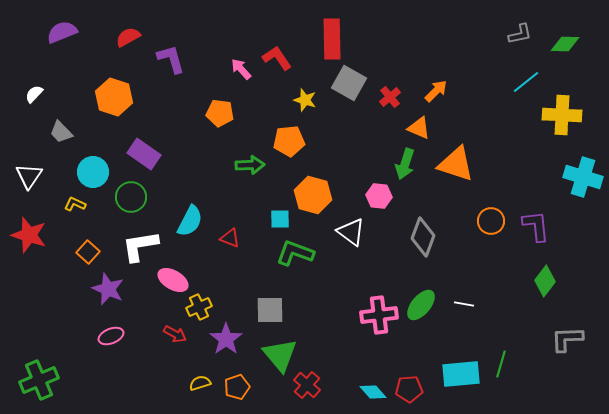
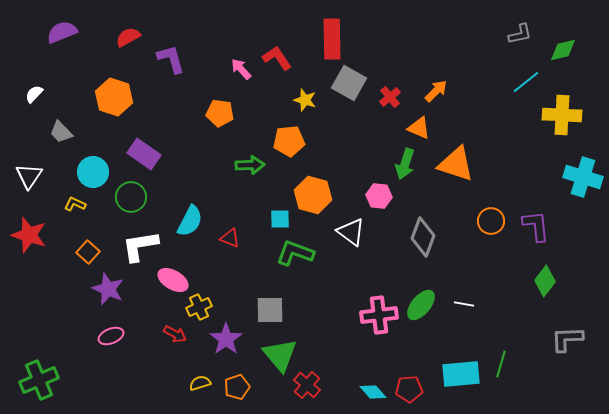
green diamond at (565, 44): moved 2 px left, 6 px down; rotated 16 degrees counterclockwise
